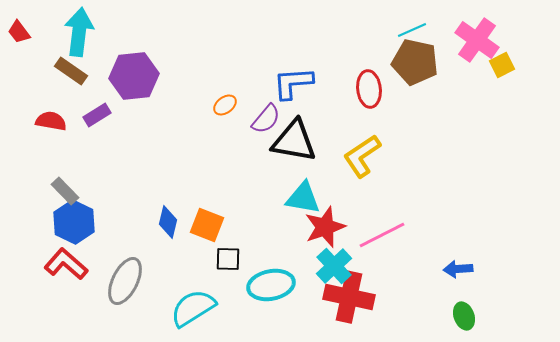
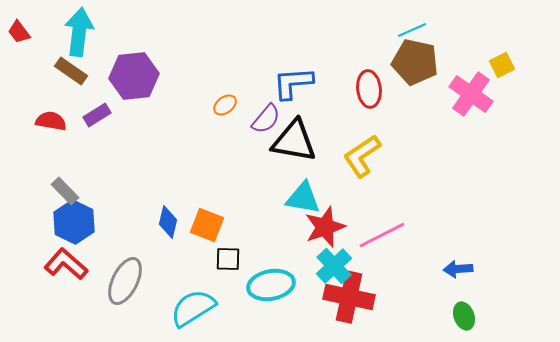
pink cross: moved 6 px left, 54 px down
